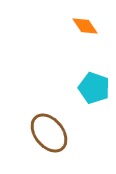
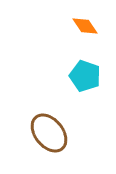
cyan pentagon: moved 9 px left, 12 px up
